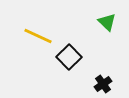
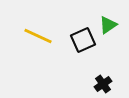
green triangle: moved 1 px right, 3 px down; rotated 42 degrees clockwise
black square: moved 14 px right, 17 px up; rotated 20 degrees clockwise
